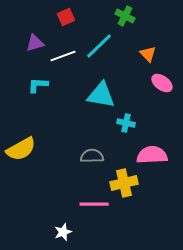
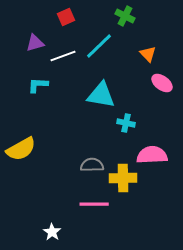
gray semicircle: moved 9 px down
yellow cross: moved 1 px left, 5 px up; rotated 12 degrees clockwise
white star: moved 11 px left; rotated 18 degrees counterclockwise
